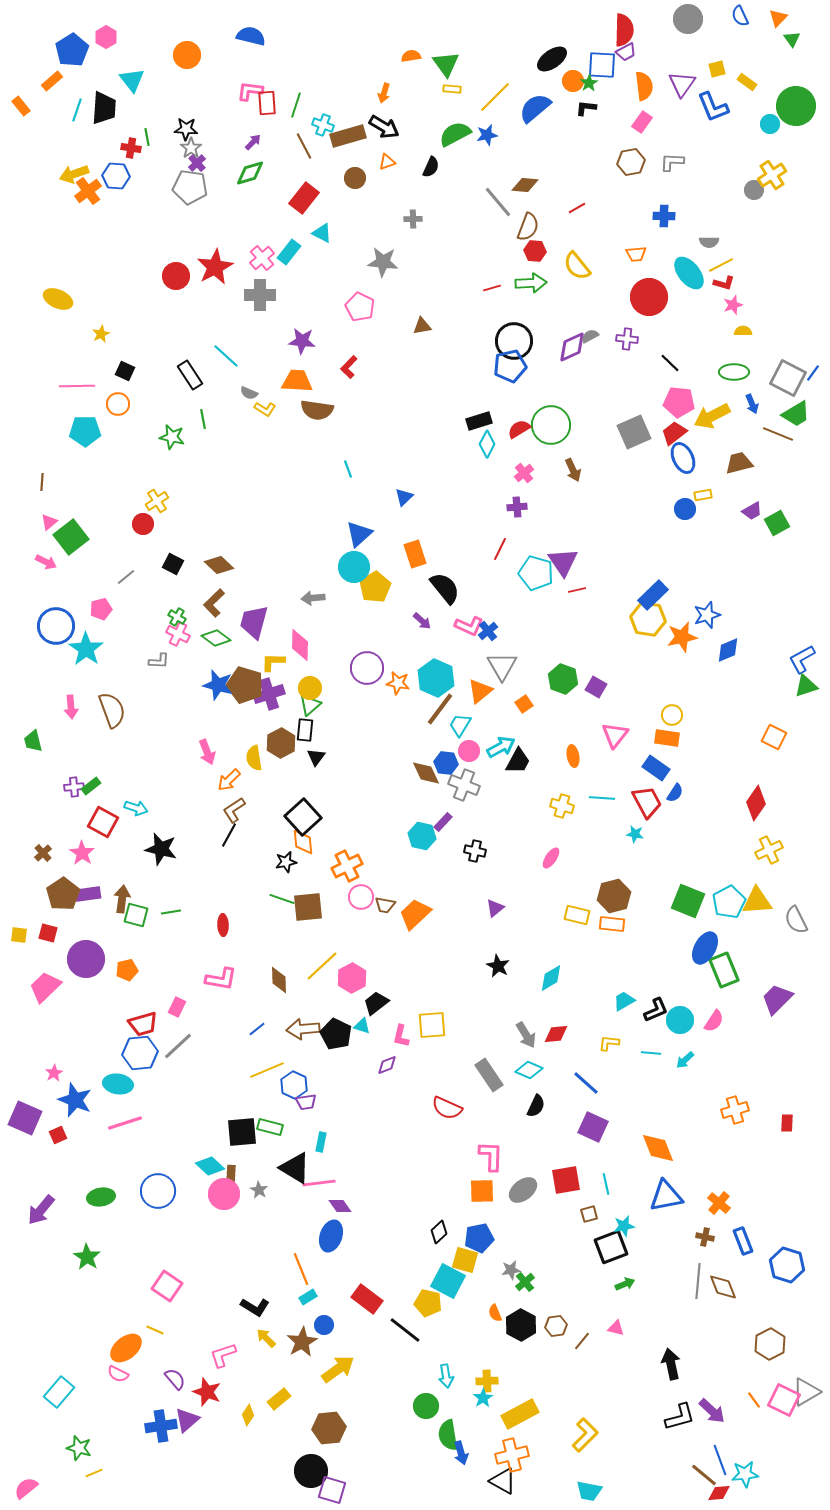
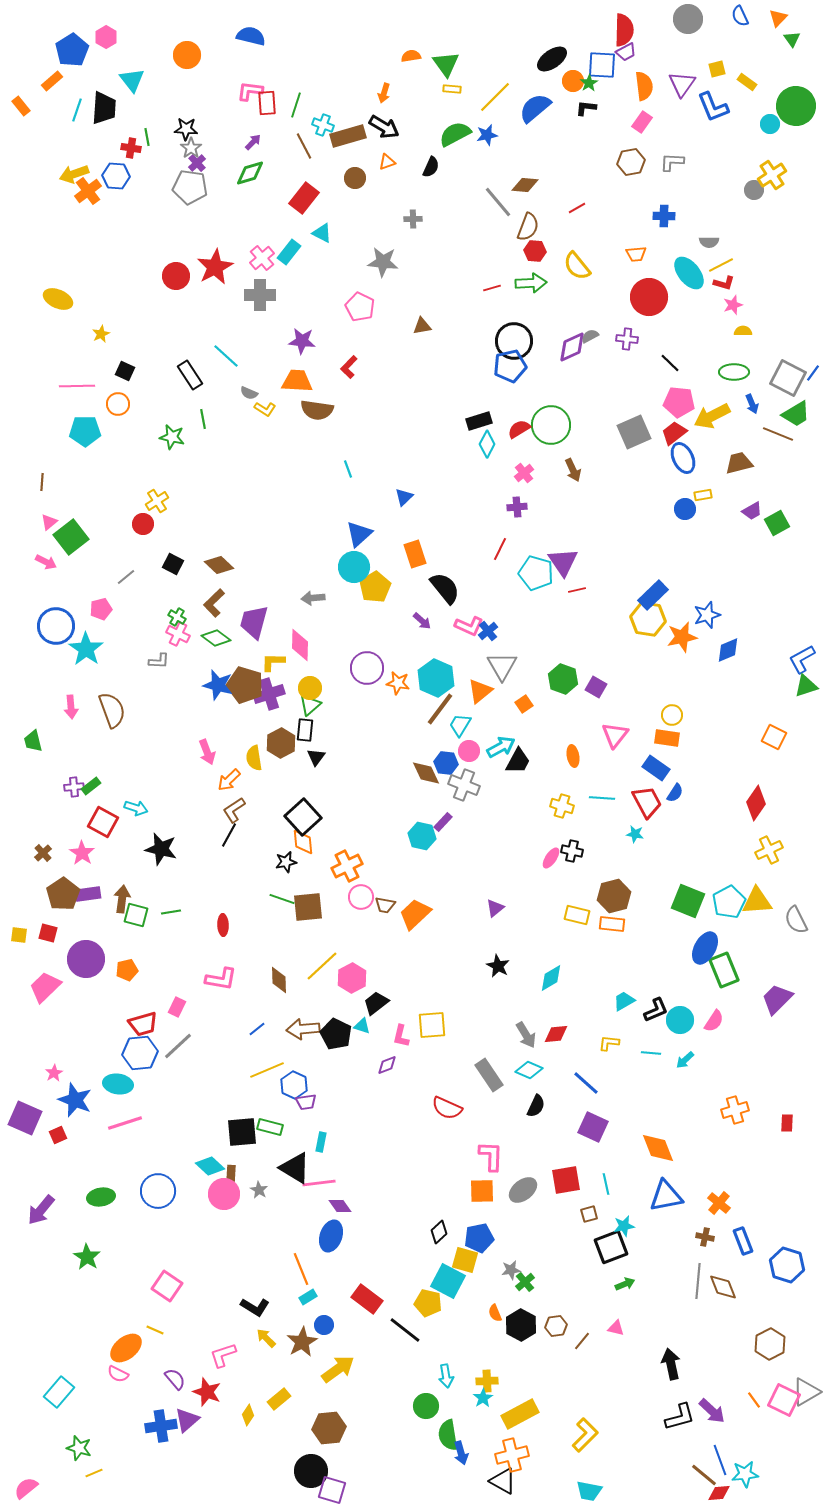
black cross at (475, 851): moved 97 px right
